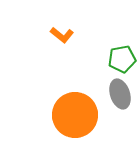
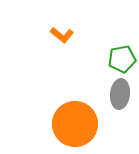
gray ellipse: rotated 24 degrees clockwise
orange circle: moved 9 px down
